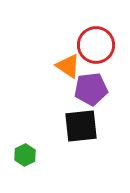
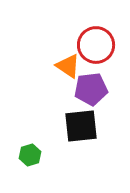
green hexagon: moved 5 px right; rotated 10 degrees clockwise
